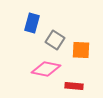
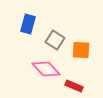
blue rectangle: moved 4 px left, 1 px down
pink diamond: rotated 36 degrees clockwise
red rectangle: rotated 18 degrees clockwise
